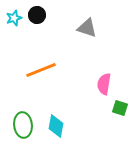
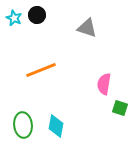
cyan star: rotated 28 degrees counterclockwise
